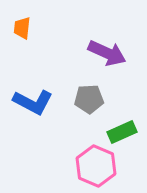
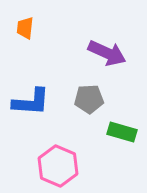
orange trapezoid: moved 3 px right
blue L-shape: moved 2 px left; rotated 24 degrees counterclockwise
green rectangle: rotated 40 degrees clockwise
pink hexagon: moved 38 px left
